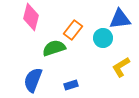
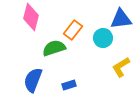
blue triangle: moved 1 px right
blue rectangle: moved 2 px left
